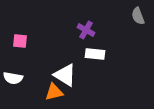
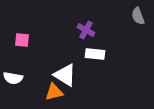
pink square: moved 2 px right, 1 px up
